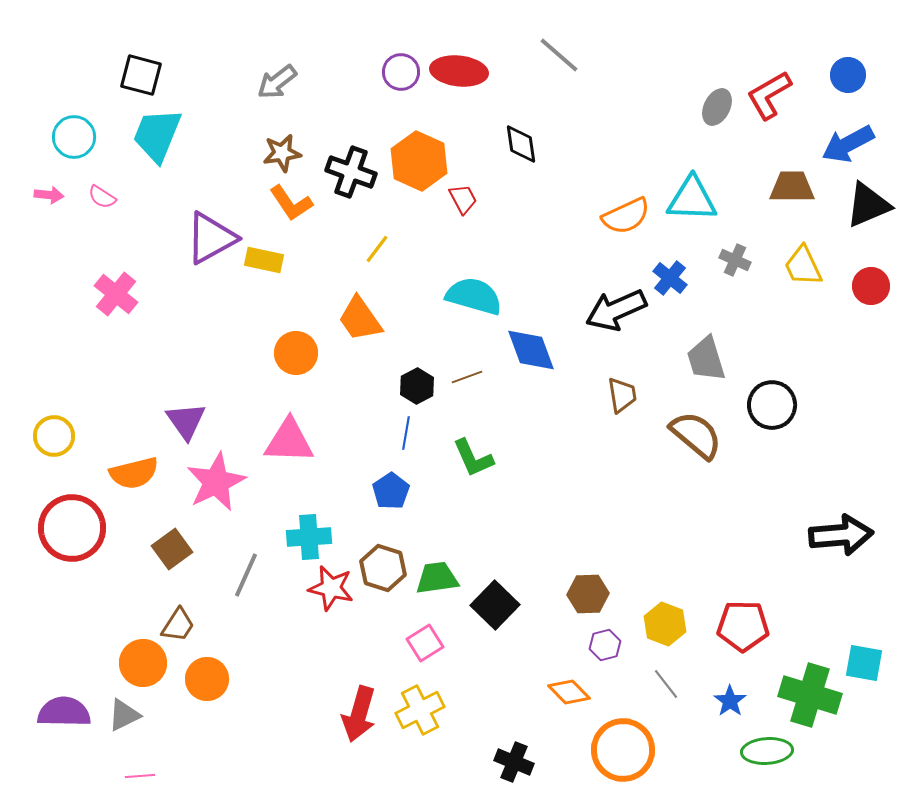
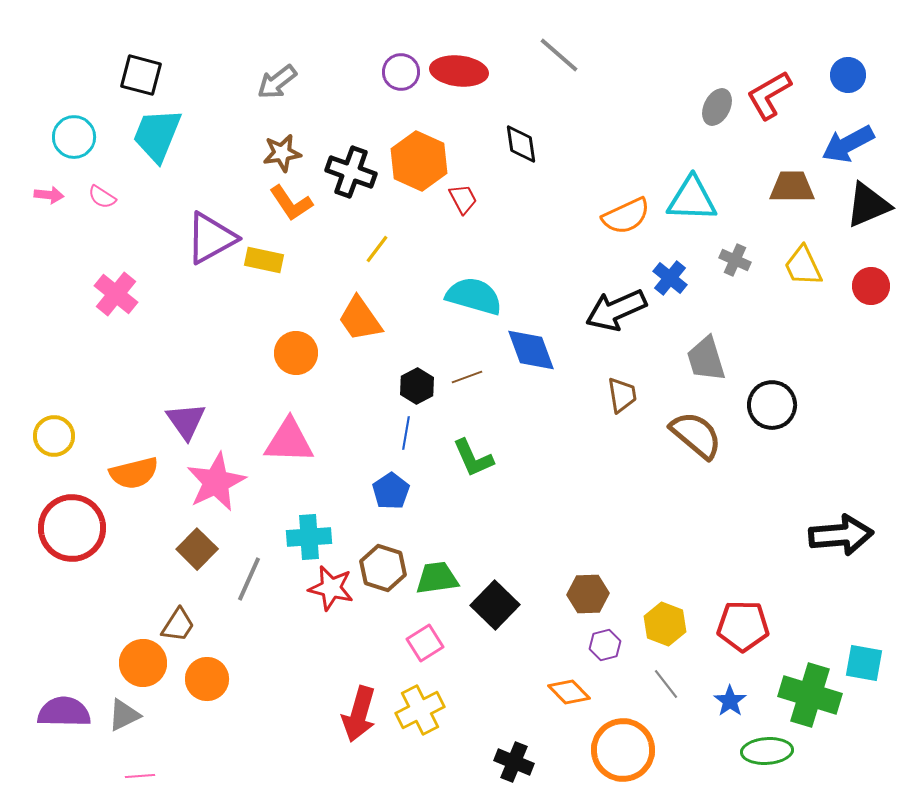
brown square at (172, 549): moved 25 px right; rotated 9 degrees counterclockwise
gray line at (246, 575): moved 3 px right, 4 px down
